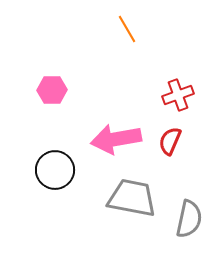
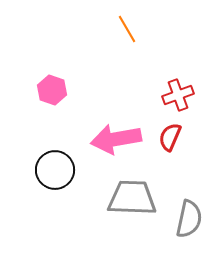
pink hexagon: rotated 20 degrees clockwise
red semicircle: moved 4 px up
gray trapezoid: rotated 9 degrees counterclockwise
